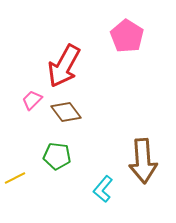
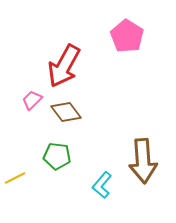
cyan L-shape: moved 1 px left, 4 px up
